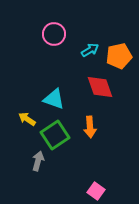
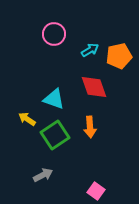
red diamond: moved 6 px left
gray arrow: moved 5 px right, 14 px down; rotated 48 degrees clockwise
